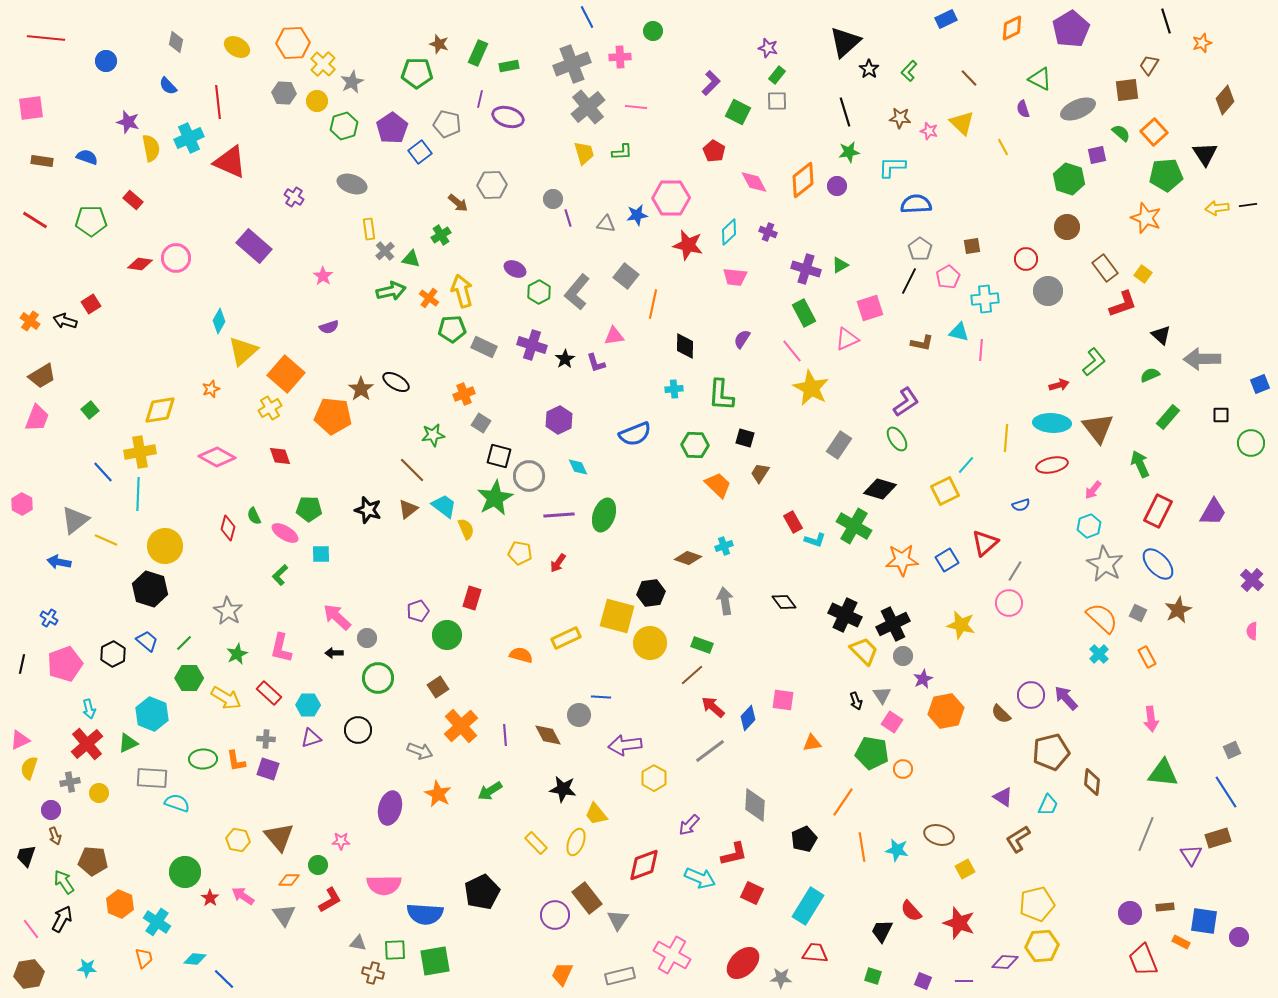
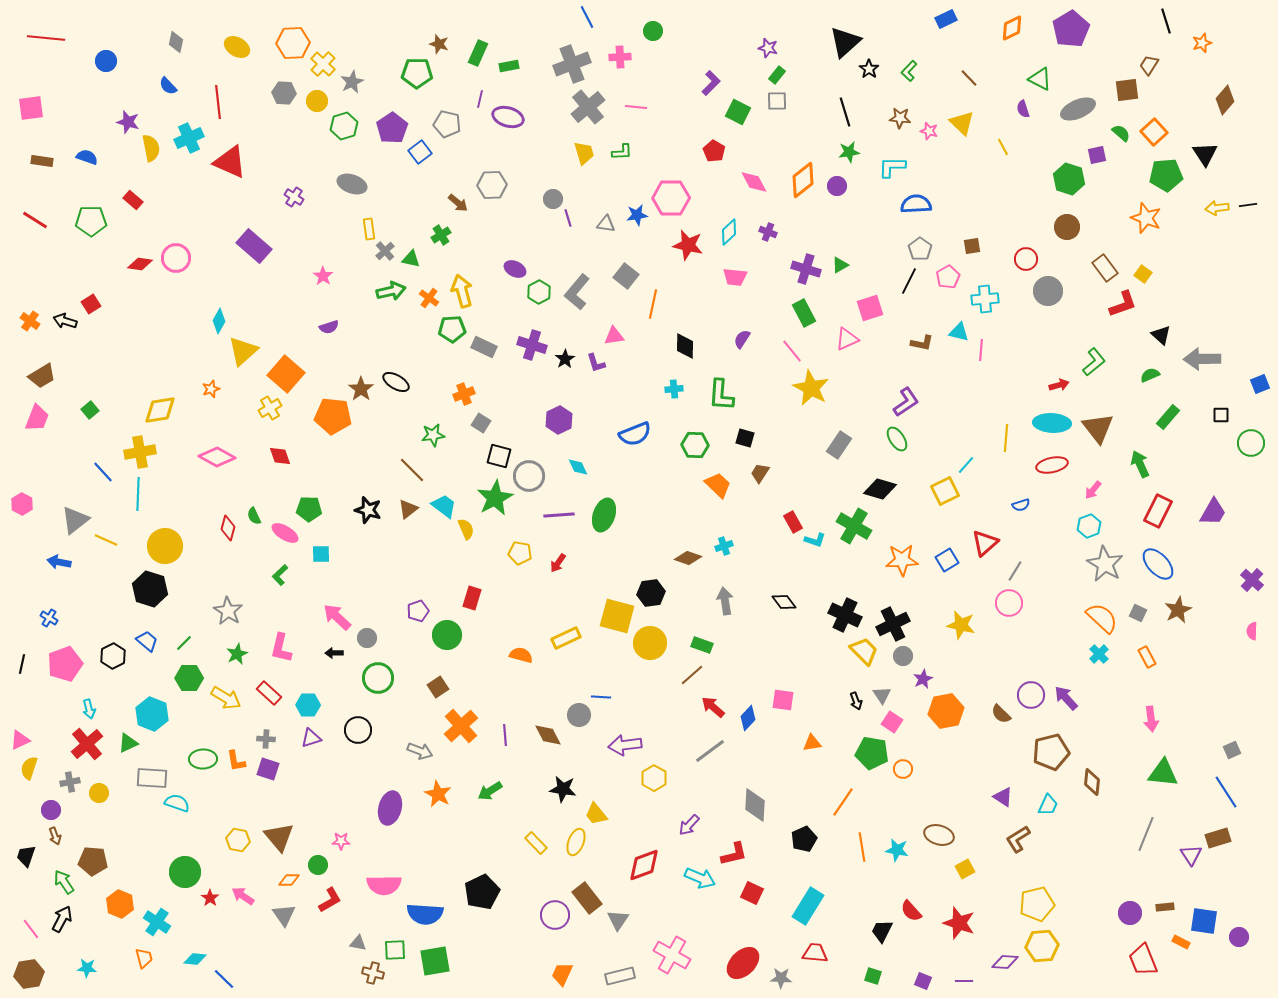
black hexagon at (113, 654): moved 2 px down
